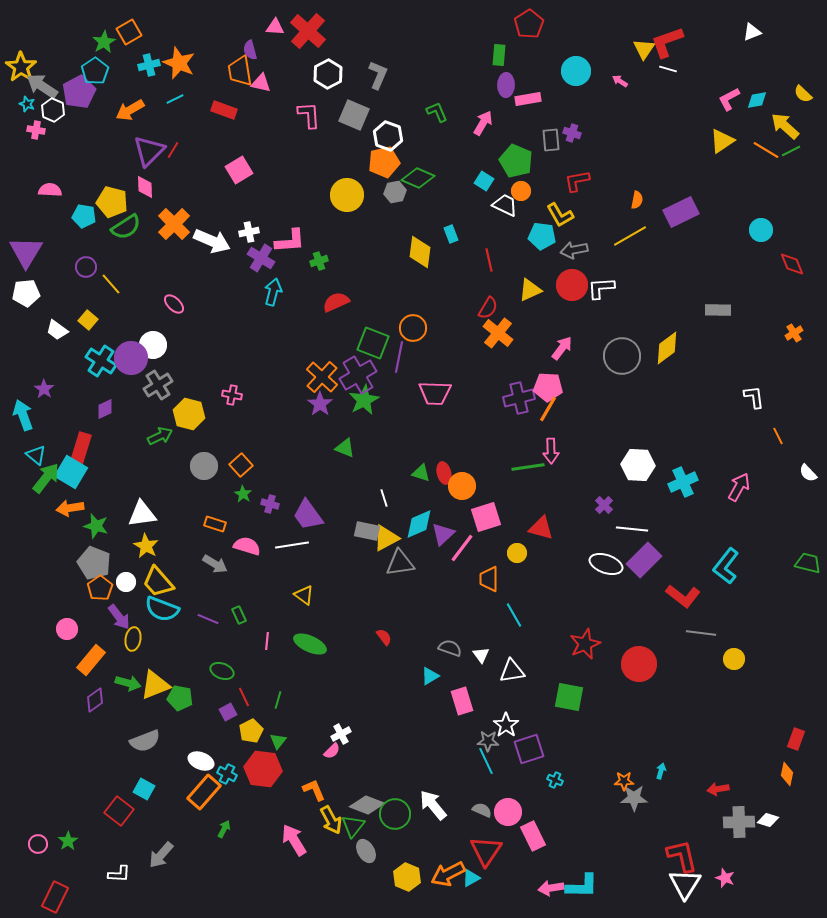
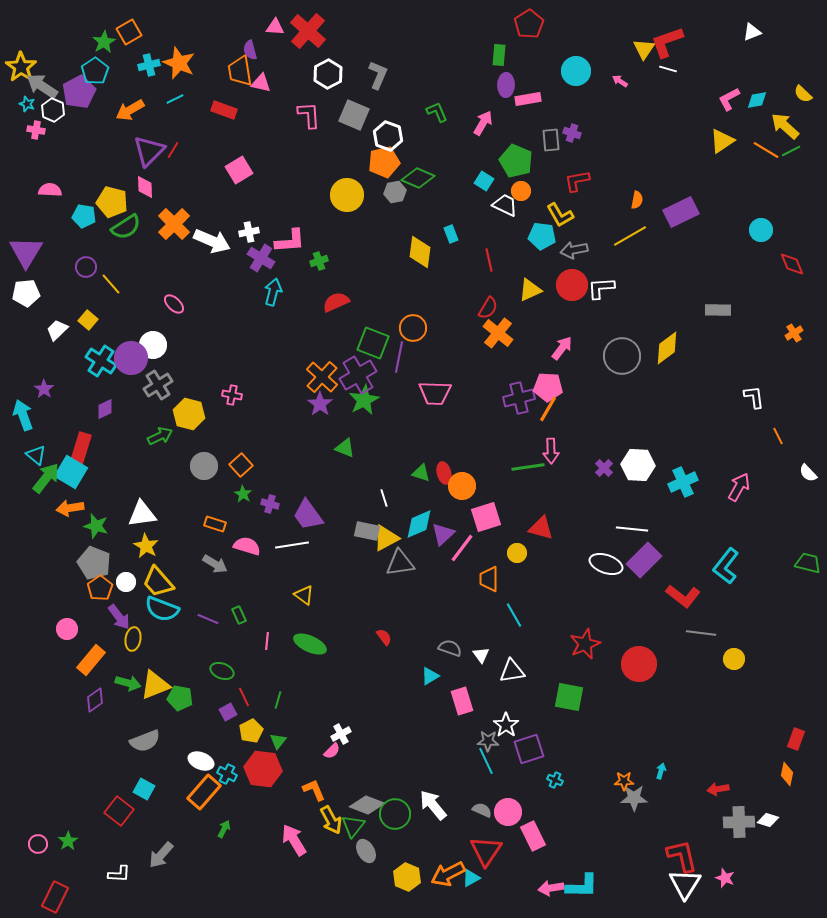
white trapezoid at (57, 330): rotated 100 degrees clockwise
purple cross at (604, 505): moved 37 px up
